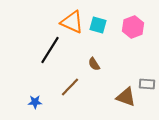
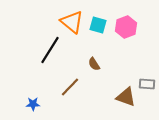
orange triangle: rotated 15 degrees clockwise
pink hexagon: moved 7 px left
blue star: moved 2 px left, 2 px down
